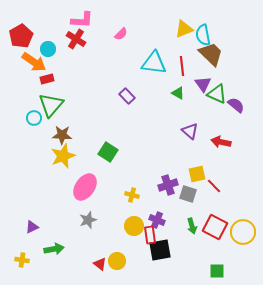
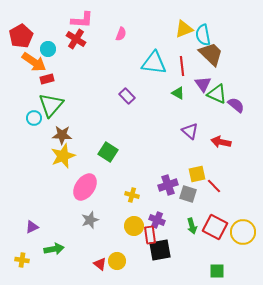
pink semicircle at (121, 34): rotated 24 degrees counterclockwise
gray star at (88, 220): moved 2 px right
